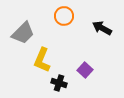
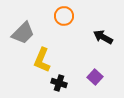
black arrow: moved 1 px right, 9 px down
purple square: moved 10 px right, 7 px down
